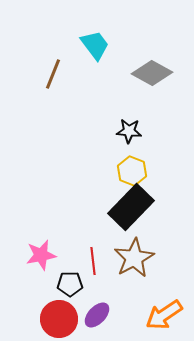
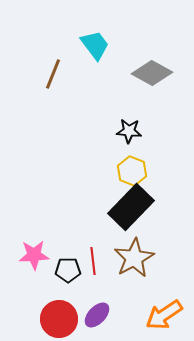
pink star: moved 7 px left; rotated 8 degrees clockwise
black pentagon: moved 2 px left, 14 px up
